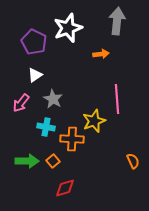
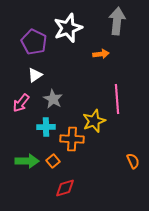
cyan cross: rotated 12 degrees counterclockwise
